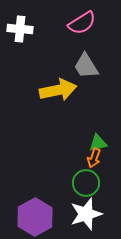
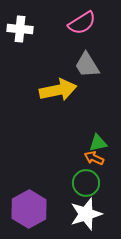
gray trapezoid: moved 1 px right, 1 px up
orange arrow: rotated 96 degrees clockwise
purple hexagon: moved 6 px left, 8 px up
